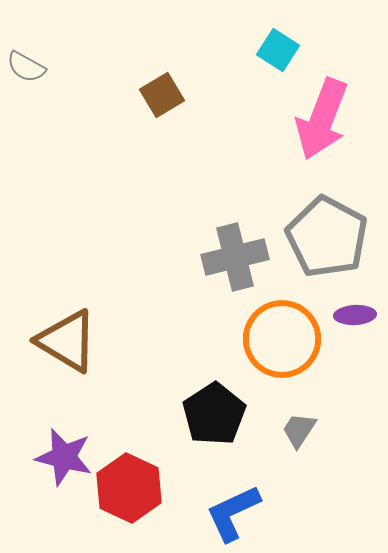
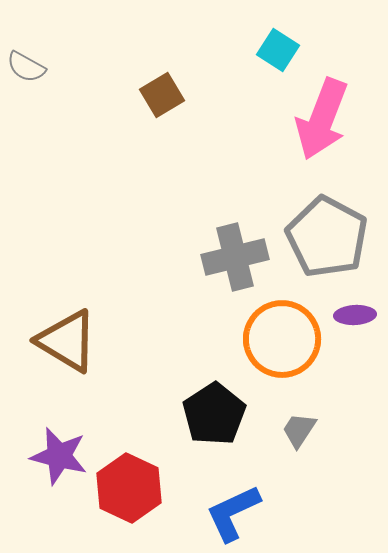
purple star: moved 5 px left, 1 px up
